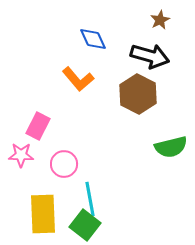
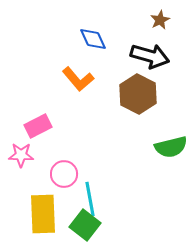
pink rectangle: rotated 36 degrees clockwise
pink circle: moved 10 px down
